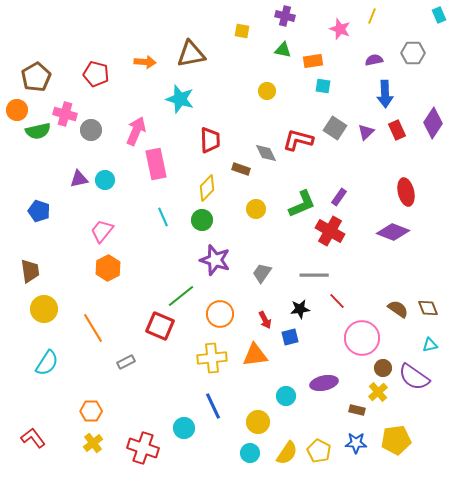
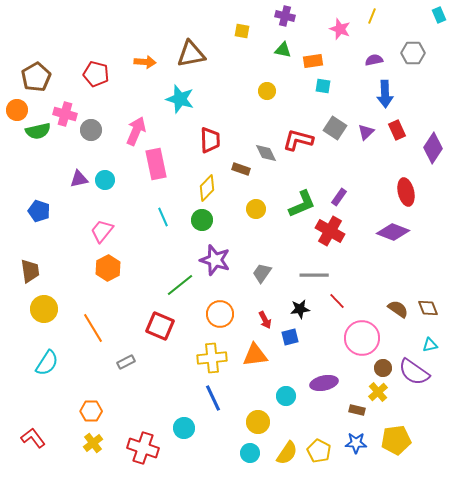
purple diamond at (433, 123): moved 25 px down
green line at (181, 296): moved 1 px left, 11 px up
purple semicircle at (414, 377): moved 5 px up
blue line at (213, 406): moved 8 px up
